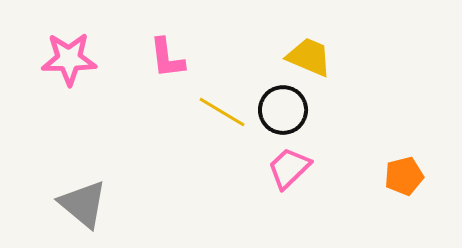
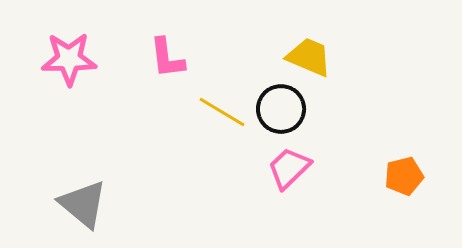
black circle: moved 2 px left, 1 px up
